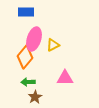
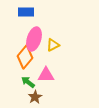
pink triangle: moved 19 px left, 3 px up
green arrow: rotated 40 degrees clockwise
